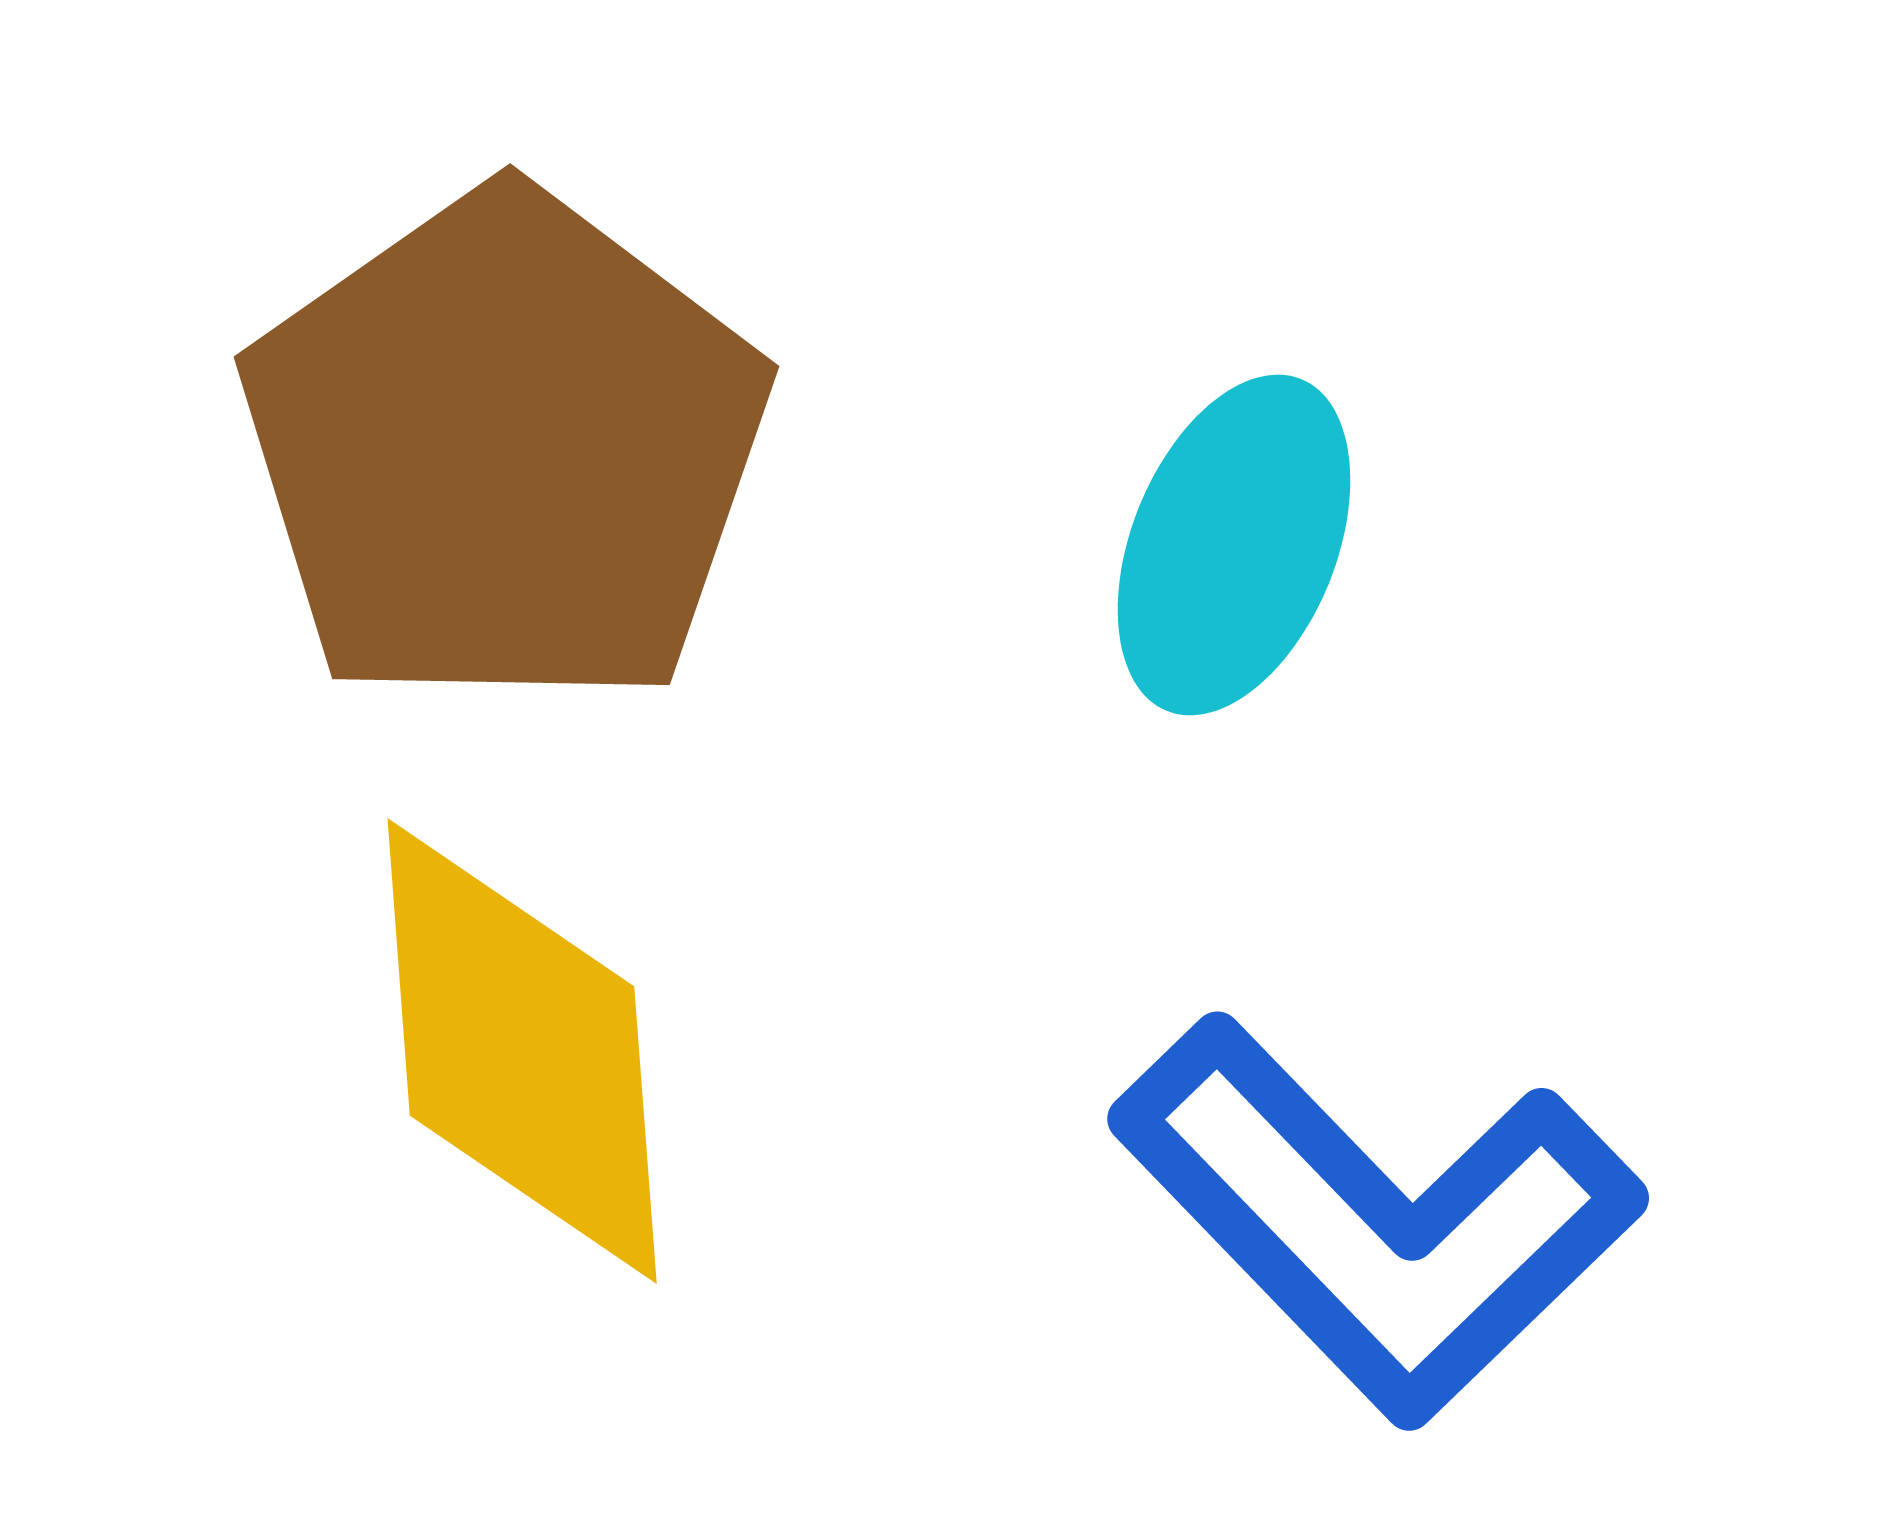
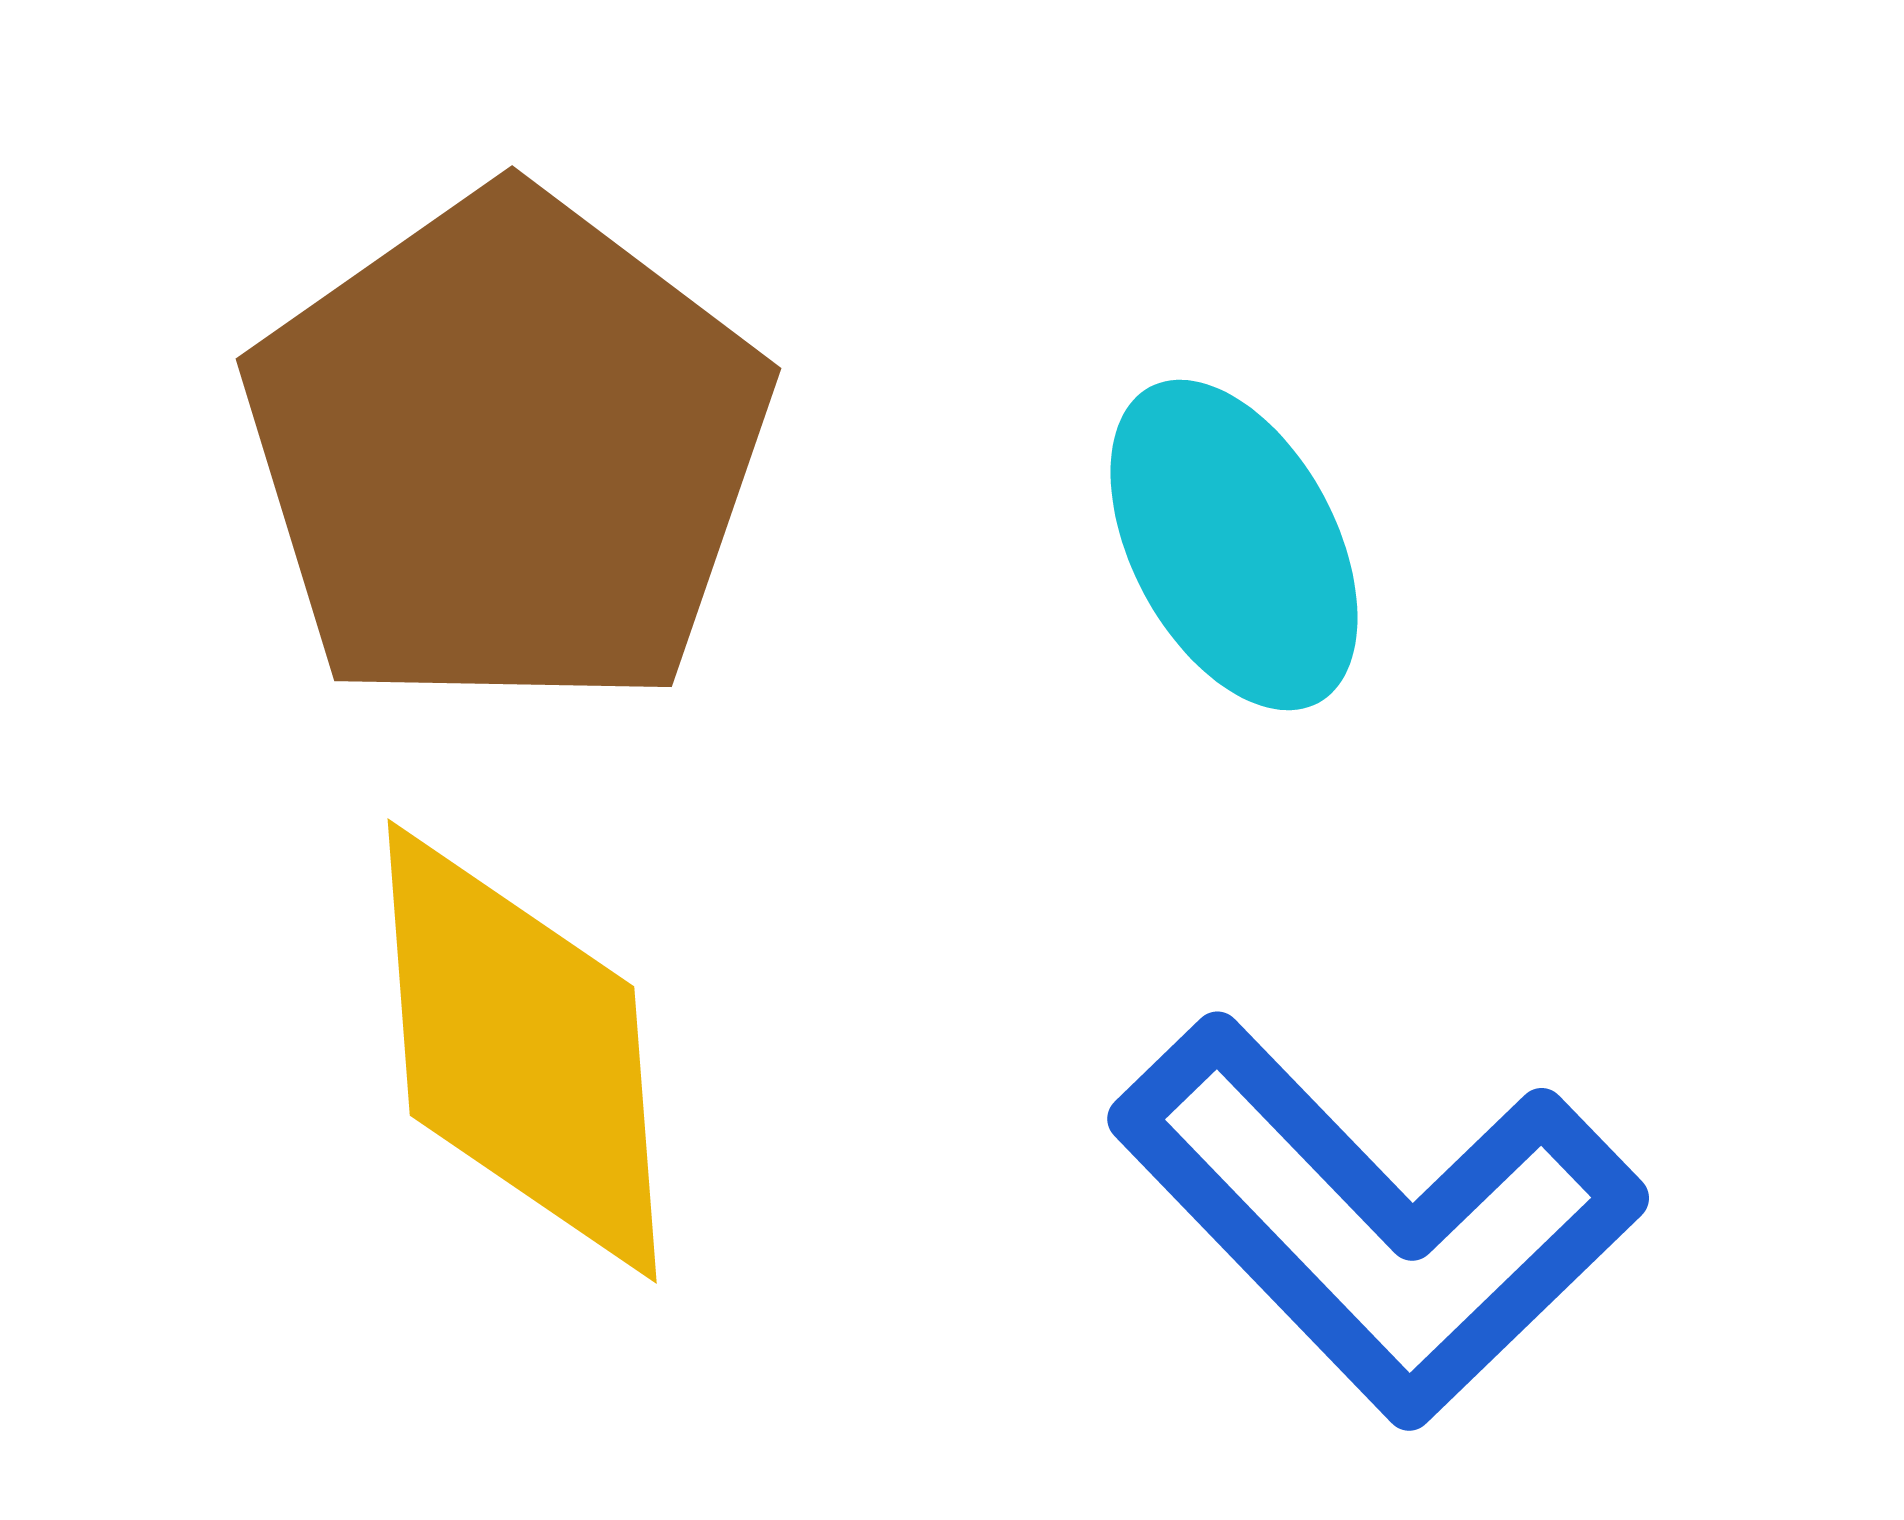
brown pentagon: moved 2 px right, 2 px down
cyan ellipse: rotated 50 degrees counterclockwise
